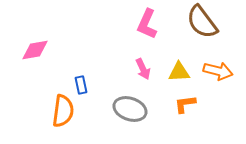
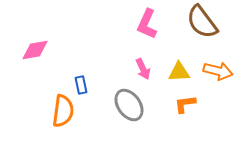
gray ellipse: moved 1 px left, 4 px up; rotated 36 degrees clockwise
